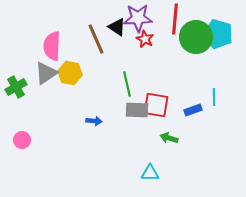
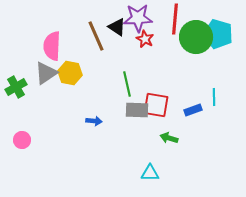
brown line: moved 3 px up
